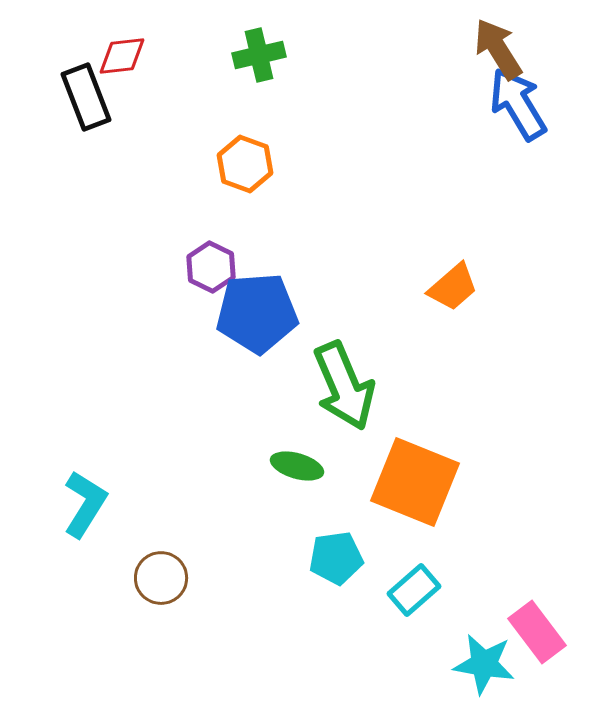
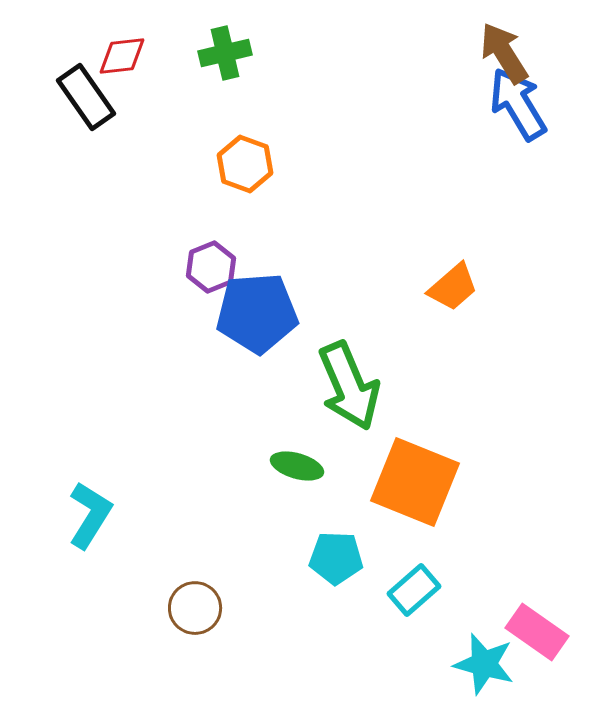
brown arrow: moved 6 px right, 4 px down
green cross: moved 34 px left, 2 px up
black rectangle: rotated 14 degrees counterclockwise
purple hexagon: rotated 12 degrees clockwise
green arrow: moved 5 px right
cyan L-shape: moved 5 px right, 11 px down
cyan pentagon: rotated 10 degrees clockwise
brown circle: moved 34 px right, 30 px down
pink rectangle: rotated 18 degrees counterclockwise
cyan star: rotated 6 degrees clockwise
